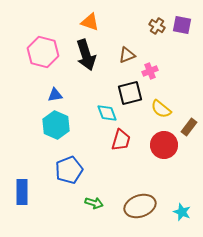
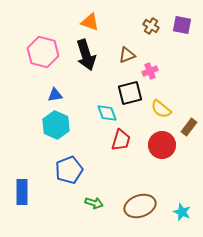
brown cross: moved 6 px left
red circle: moved 2 px left
